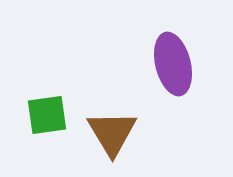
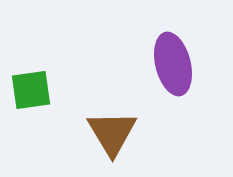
green square: moved 16 px left, 25 px up
